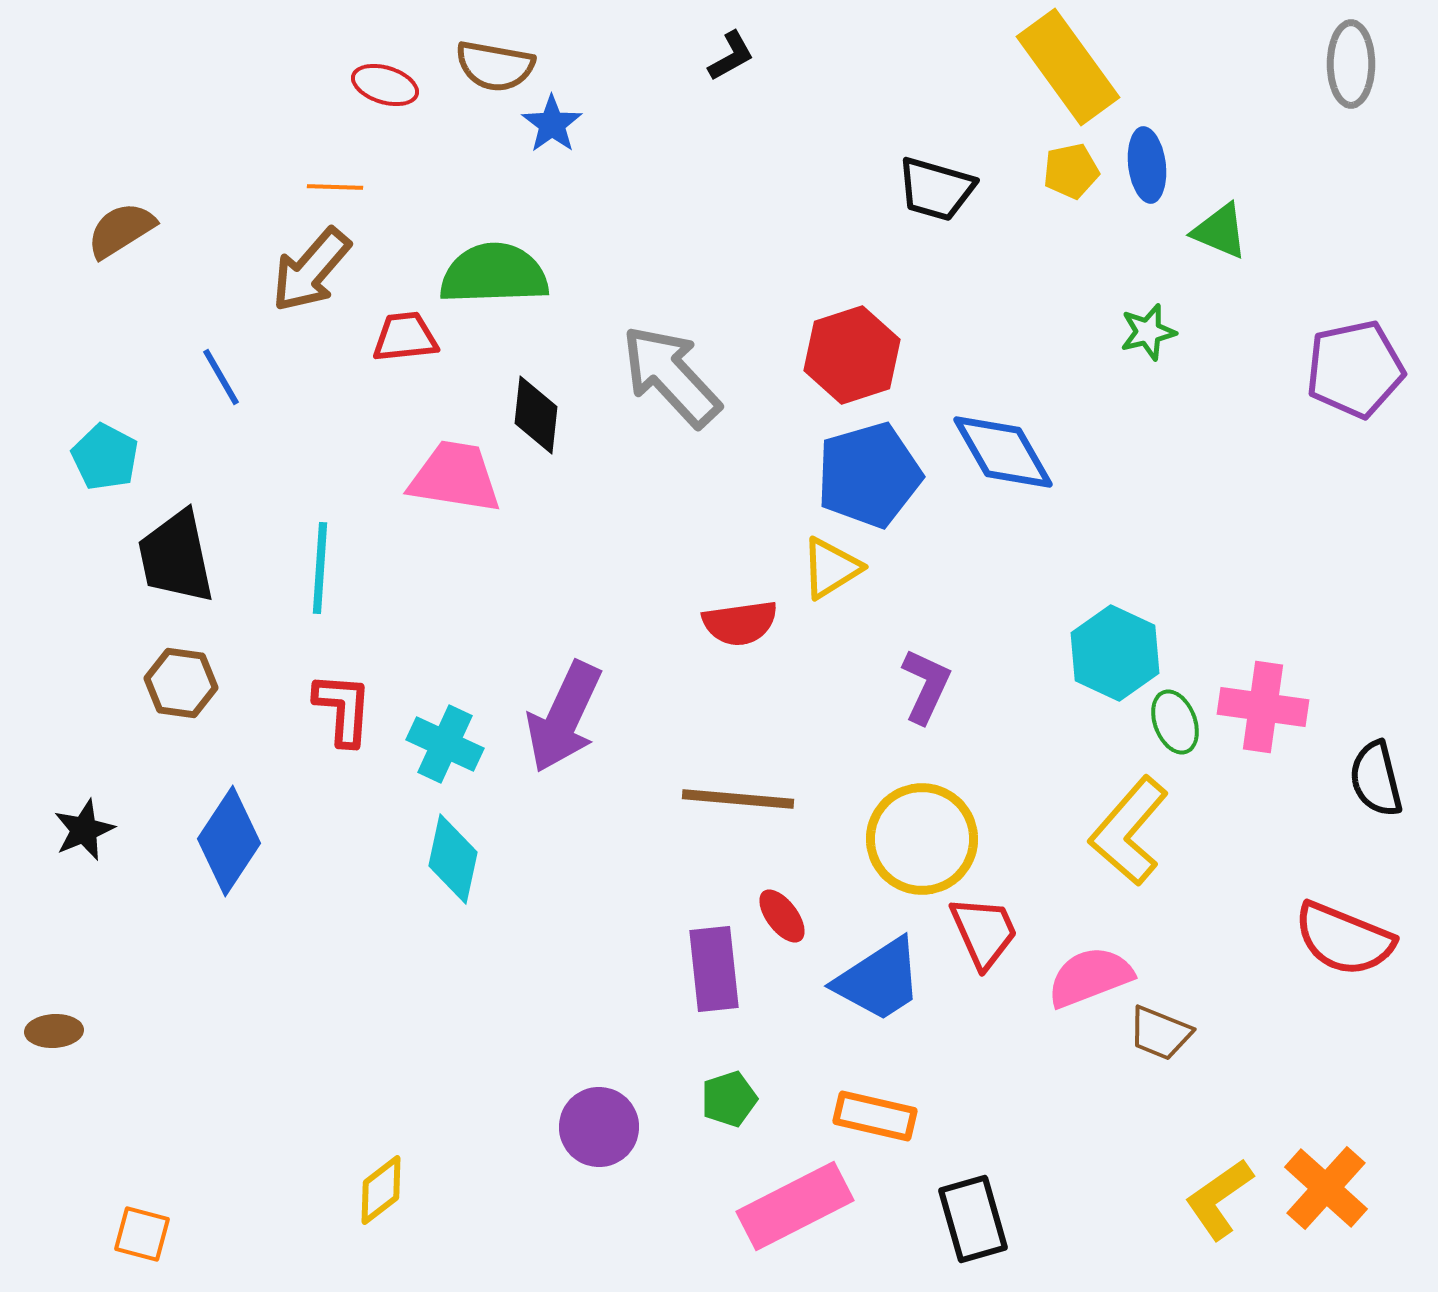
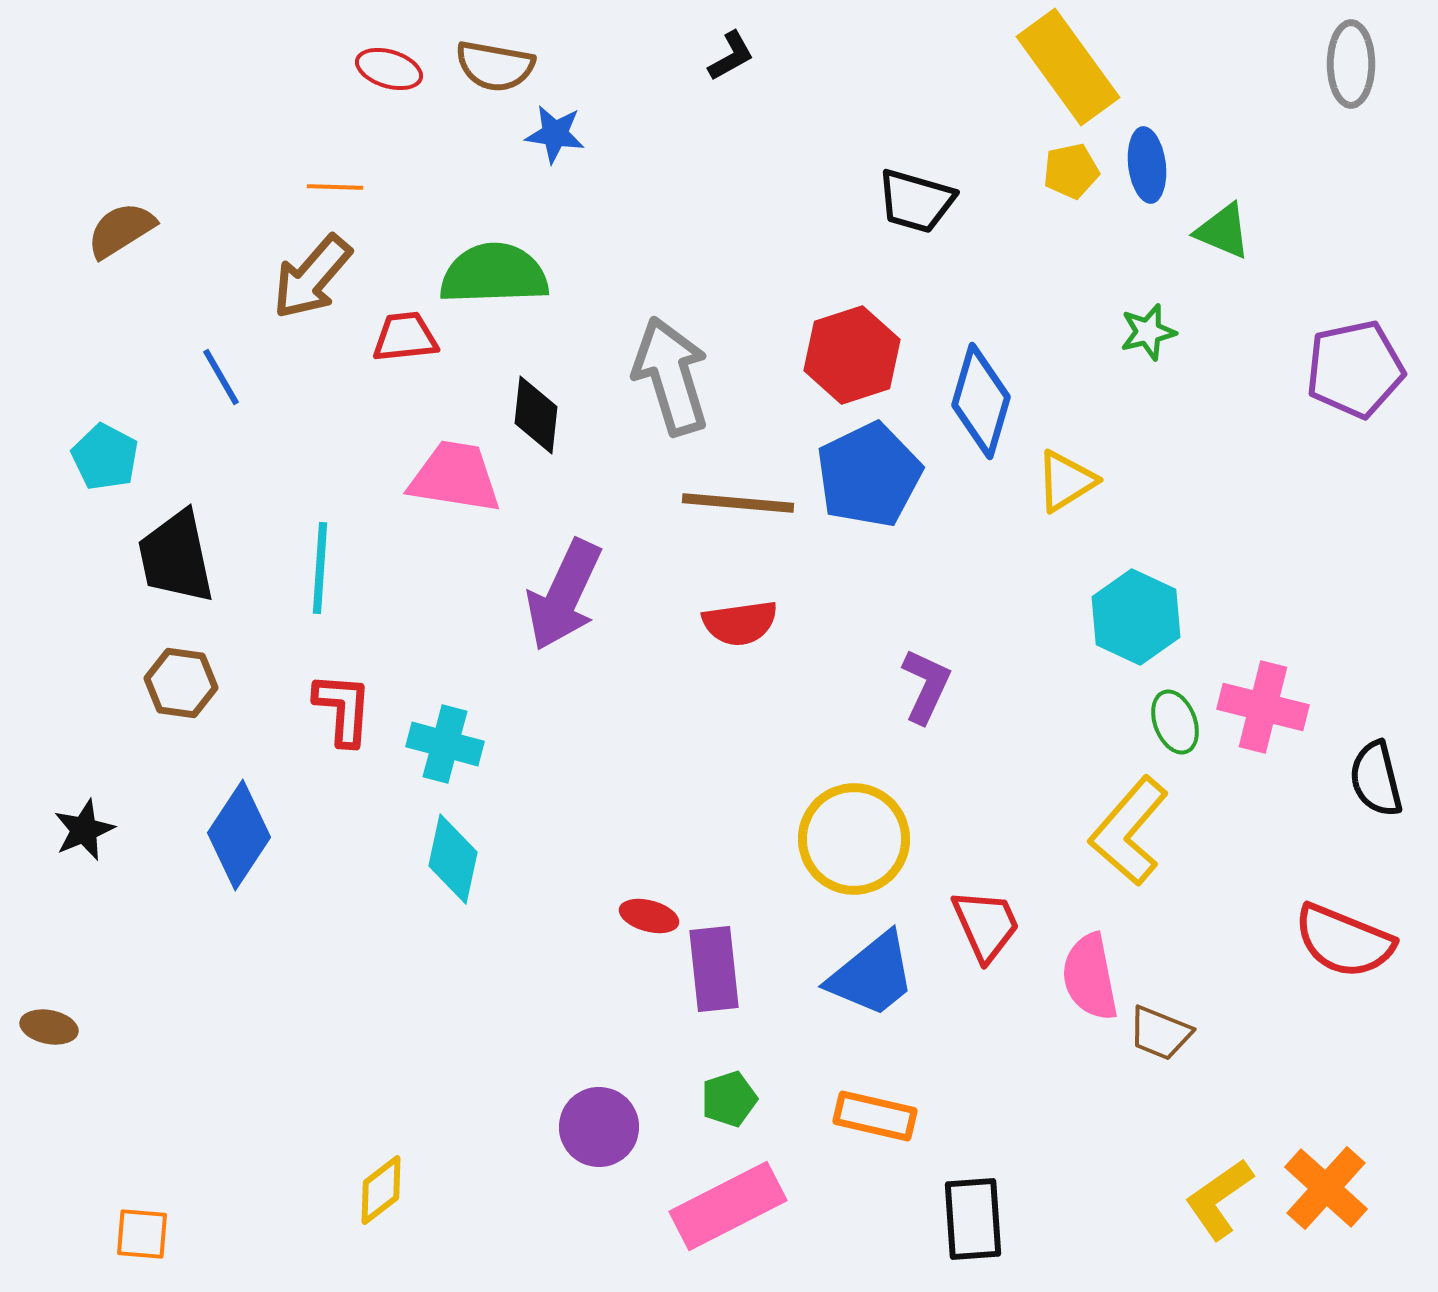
red ellipse at (385, 85): moved 4 px right, 16 px up
blue star at (552, 124): moved 3 px right, 10 px down; rotated 28 degrees counterclockwise
black trapezoid at (936, 189): moved 20 px left, 12 px down
green triangle at (1220, 231): moved 3 px right
brown arrow at (311, 270): moved 1 px right, 7 px down
gray arrow at (671, 376): rotated 26 degrees clockwise
blue diamond at (1003, 452): moved 22 px left, 51 px up; rotated 46 degrees clockwise
blue pentagon at (869, 475): rotated 10 degrees counterclockwise
yellow triangle at (831, 568): moved 235 px right, 87 px up
cyan hexagon at (1115, 653): moved 21 px right, 36 px up
pink cross at (1263, 707): rotated 6 degrees clockwise
purple arrow at (564, 717): moved 122 px up
cyan cross at (445, 744): rotated 10 degrees counterclockwise
brown line at (738, 799): moved 296 px up
yellow circle at (922, 839): moved 68 px left
blue diamond at (229, 841): moved 10 px right, 6 px up
red ellipse at (782, 916): moved 133 px left; rotated 38 degrees counterclockwise
red trapezoid at (984, 932): moved 2 px right, 7 px up
red semicircle at (1344, 939): moved 2 px down
pink semicircle at (1090, 977): rotated 80 degrees counterclockwise
blue trapezoid at (879, 980): moved 7 px left, 5 px up; rotated 6 degrees counterclockwise
brown ellipse at (54, 1031): moved 5 px left, 4 px up; rotated 14 degrees clockwise
pink rectangle at (795, 1206): moved 67 px left
black rectangle at (973, 1219): rotated 12 degrees clockwise
orange square at (142, 1234): rotated 10 degrees counterclockwise
